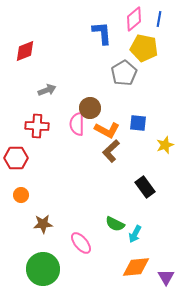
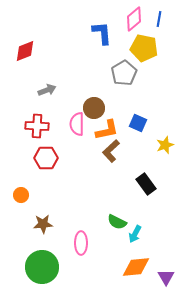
brown circle: moved 4 px right
blue square: rotated 18 degrees clockwise
orange L-shape: rotated 40 degrees counterclockwise
red hexagon: moved 30 px right
black rectangle: moved 1 px right, 3 px up
green semicircle: moved 2 px right, 2 px up
pink ellipse: rotated 40 degrees clockwise
green circle: moved 1 px left, 2 px up
